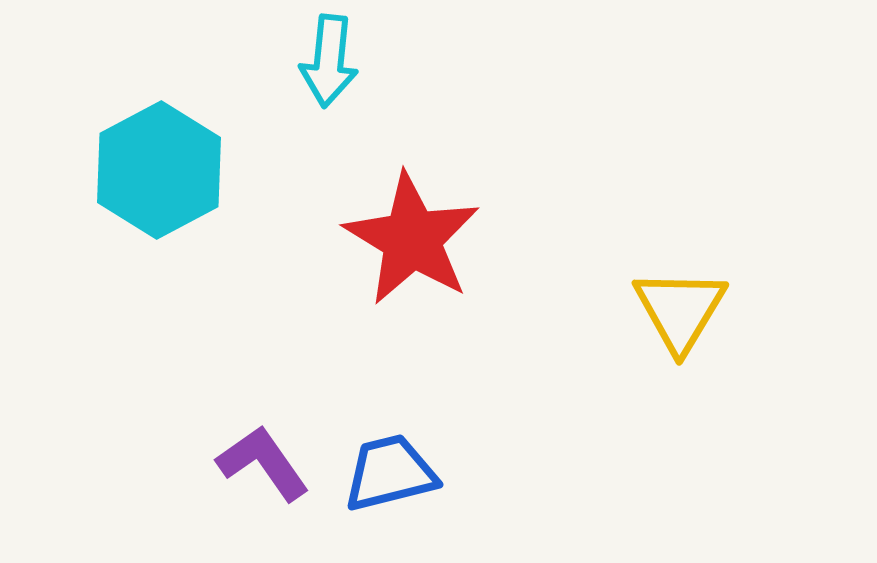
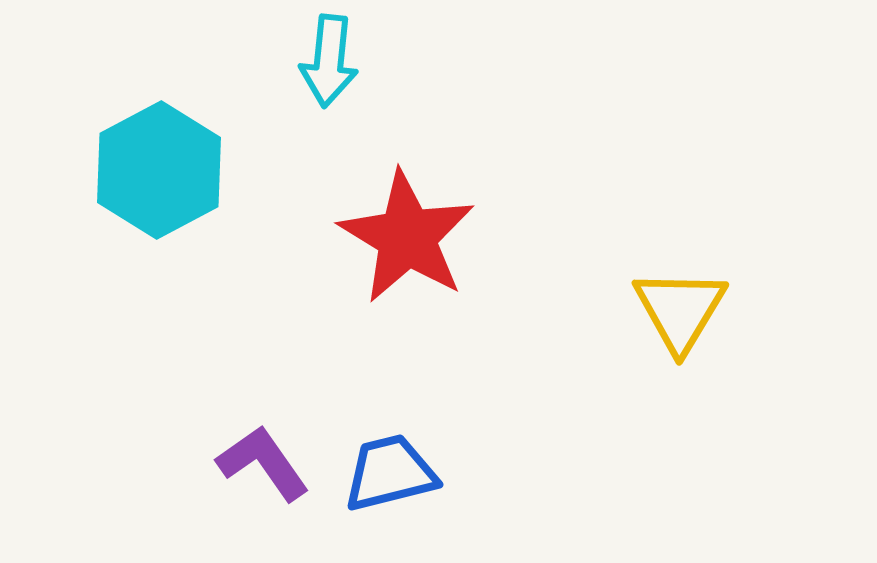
red star: moved 5 px left, 2 px up
